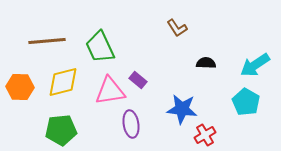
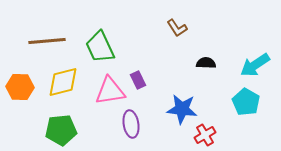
purple rectangle: rotated 24 degrees clockwise
